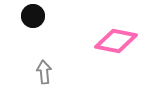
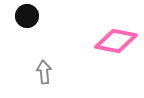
black circle: moved 6 px left
